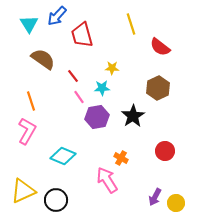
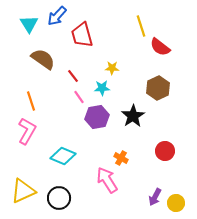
yellow line: moved 10 px right, 2 px down
black circle: moved 3 px right, 2 px up
